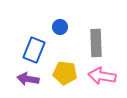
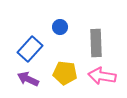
blue rectangle: moved 4 px left, 1 px up; rotated 20 degrees clockwise
purple arrow: rotated 15 degrees clockwise
